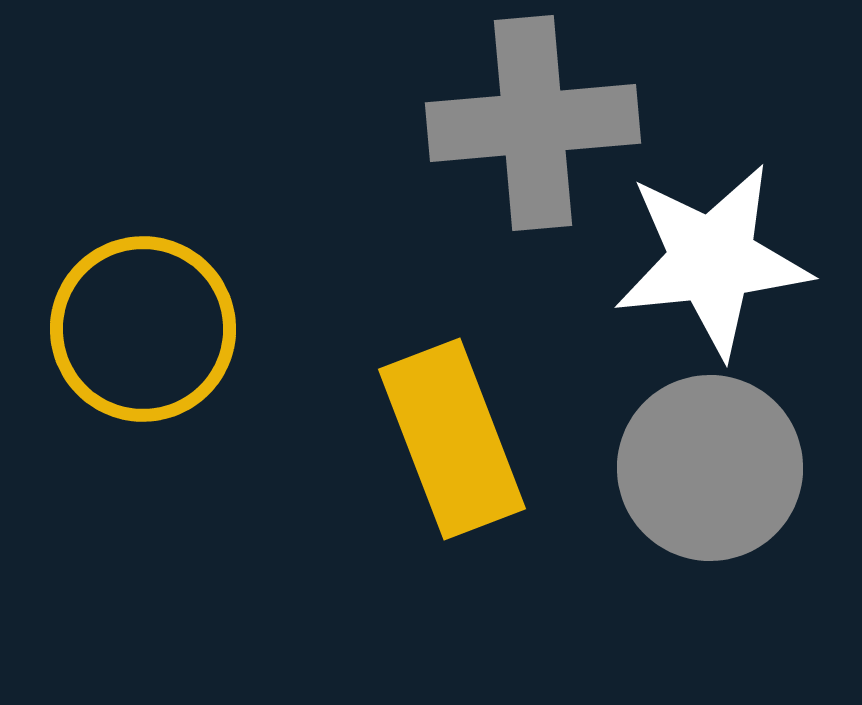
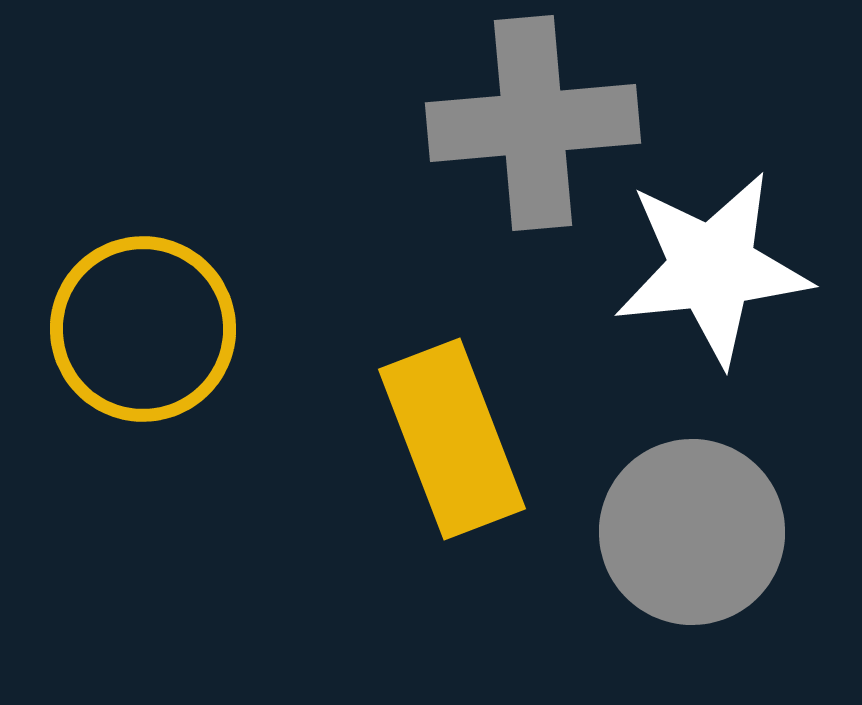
white star: moved 8 px down
gray circle: moved 18 px left, 64 px down
